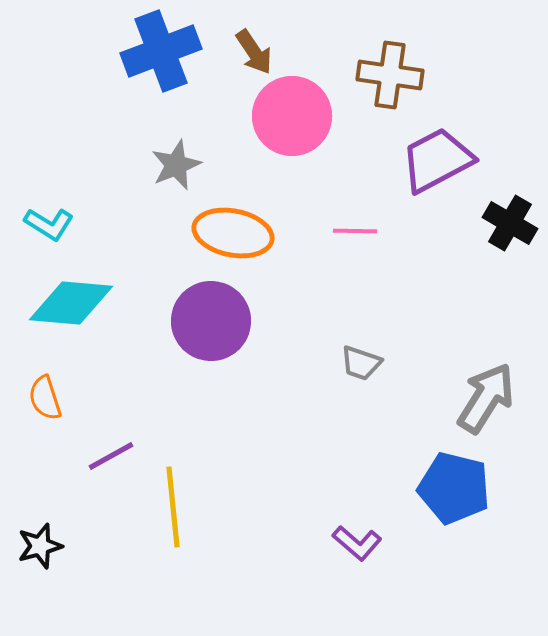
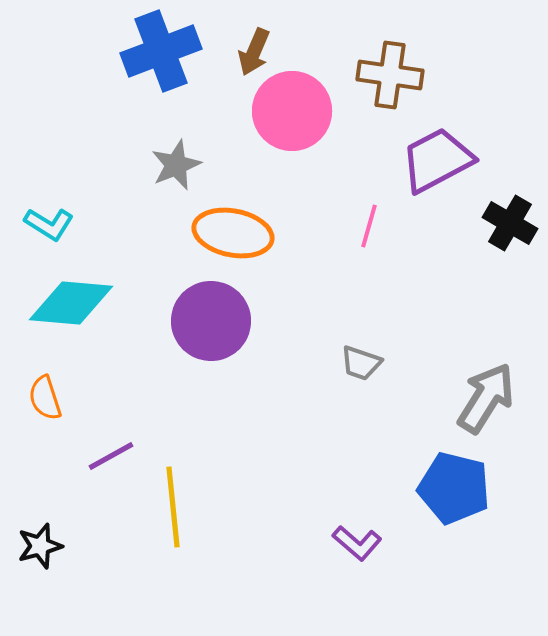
brown arrow: rotated 57 degrees clockwise
pink circle: moved 5 px up
pink line: moved 14 px right, 5 px up; rotated 75 degrees counterclockwise
